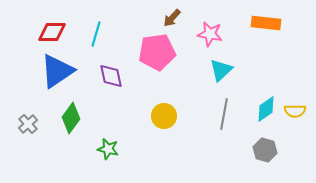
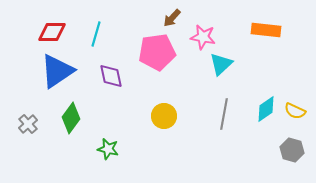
orange rectangle: moved 7 px down
pink star: moved 7 px left, 3 px down
cyan triangle: moved 6 px up
yellow semicircle: rotated 25 degrees clockwise
gray hexagon: moved 27 px right
